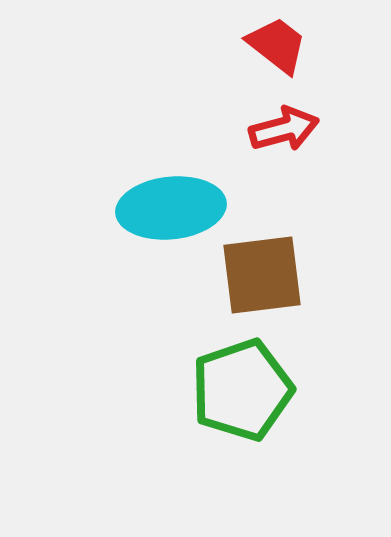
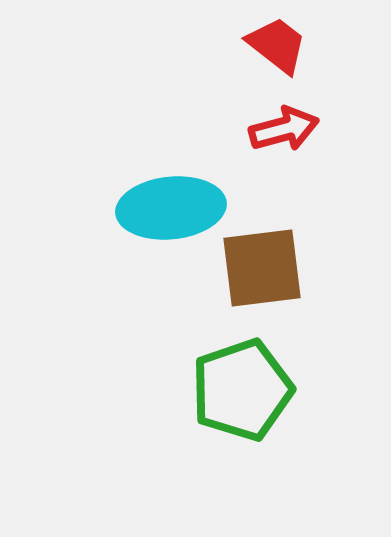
brown square: moved 7 px up
